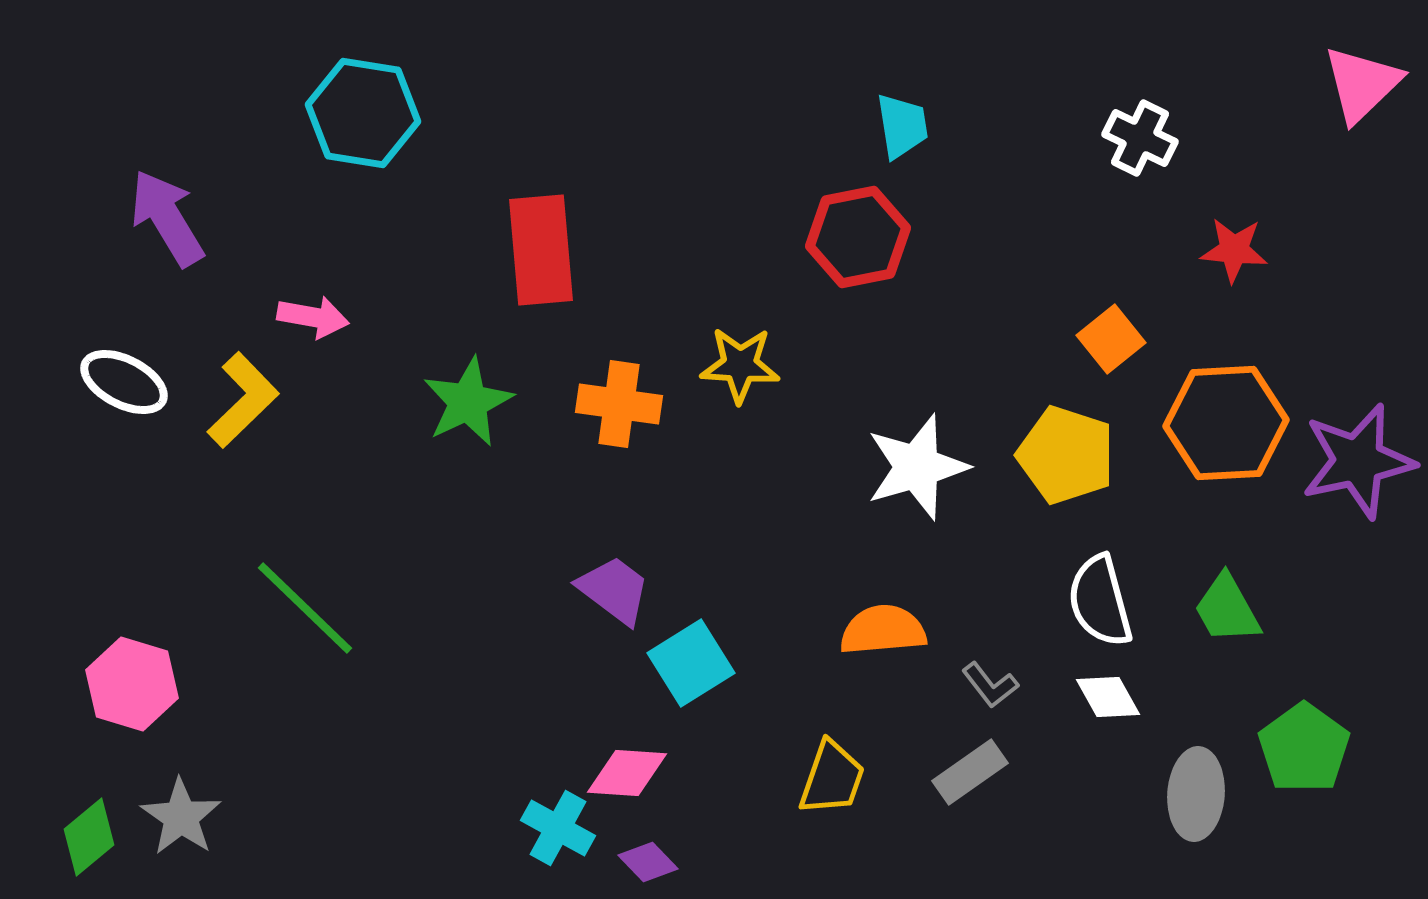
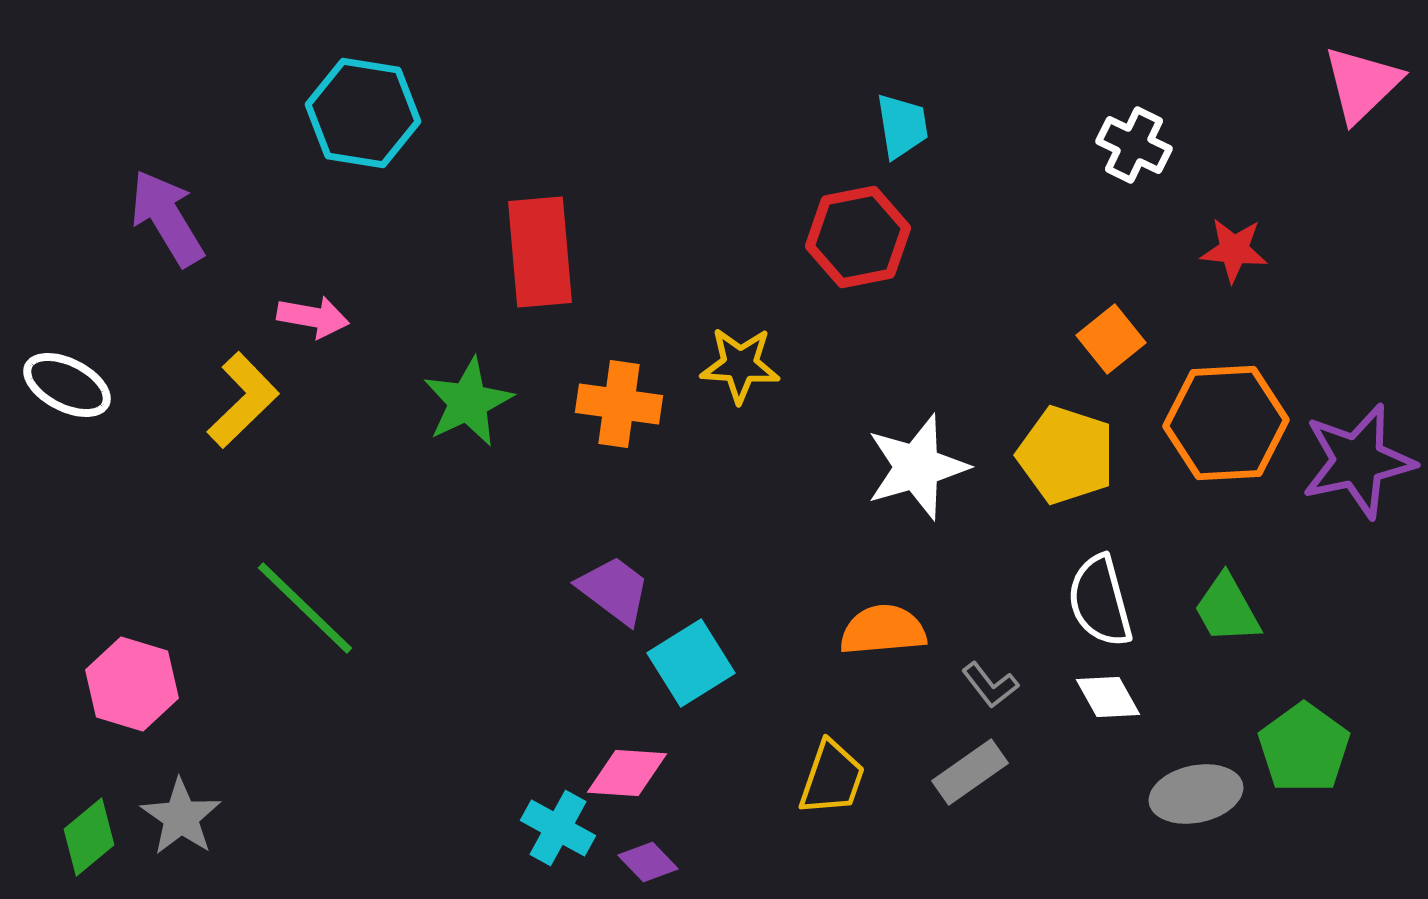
white cross: moved 6 px left, 7 px down
red rectangle: moved 1 px left, 2 px down
white ellipse: moved 57 px left, 3 px down
gray ellipse: rotated 74 degrees clockwise
